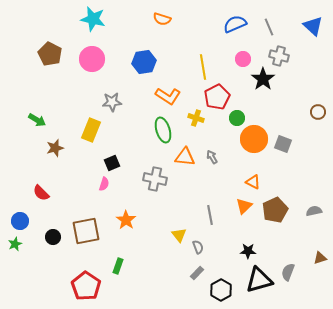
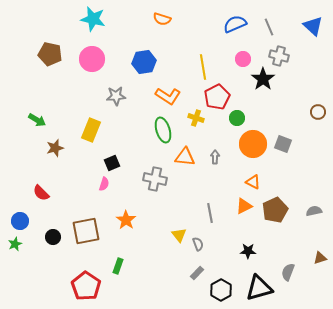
brown pentagon at (50, 54): rotated 15 degrees counterclockwise
gray star at (112, 102): moved 4 px right, 6 px up
orange circle at (254, 139): moved 1 px left, 5 px down
gray arrow at (212, 157): moved 3 px right; rotated 32 degrees clockwise
orange triangle at (244, 206): rotated 18 degrees clockwise
gray line at (210, 215): moved 2 px up
gray semicircle at (198, 247): moved 3 px up
black triangle at (259, 280): moved 8 px down
